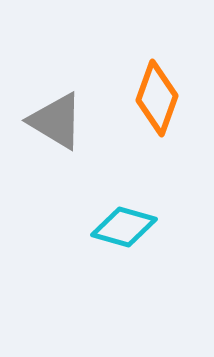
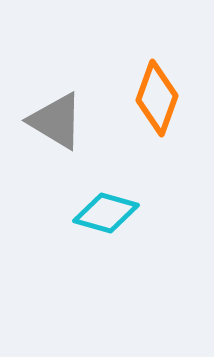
cyan diamond: moved 18 px left, 14 px up
